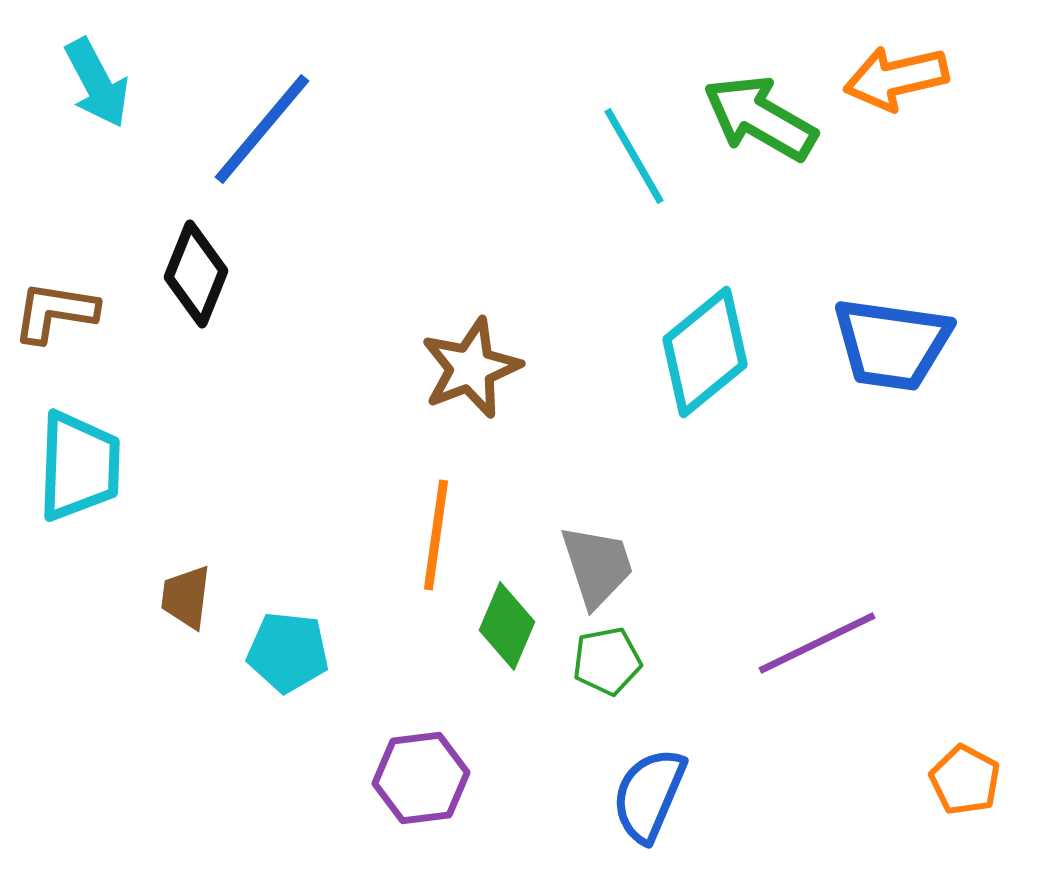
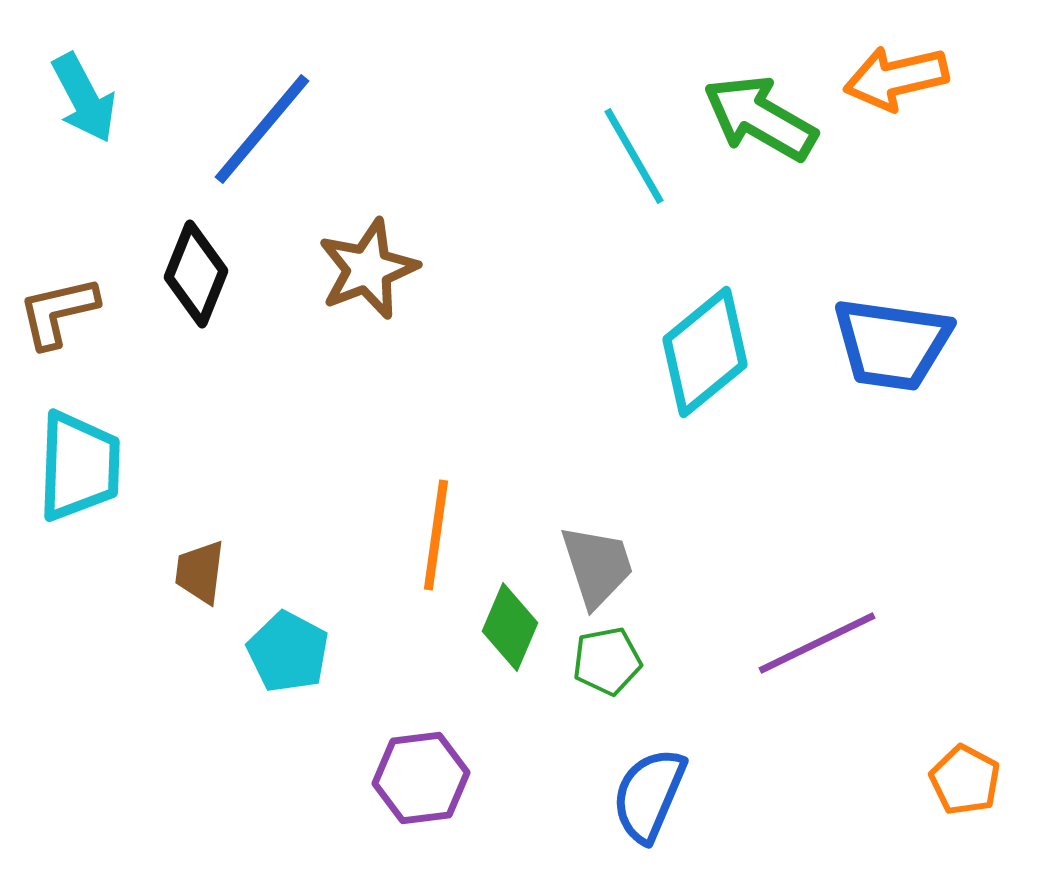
cyan arrow: moved 13 px left, 15 px down
brown L-shape: moved 3 px right; rotated 22 degrees counterclockwise
brown star: moved 103 px left, 99 px up
brown trapezoid: moved 14 px right, 25 px up
green diamond: moved 3 px right, 1 px down
cyan pentagon: rotated 22 degrees clockwise
